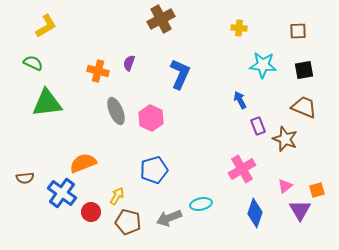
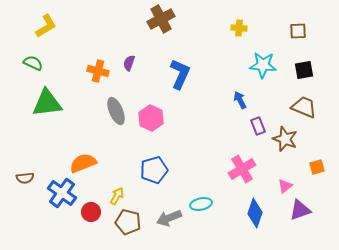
orange square: moved 23 px up
purple triangle: rotated 40 degrees clockwise
